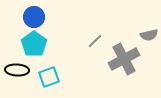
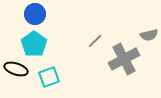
blue circle: moved 1 px right, 3 px up
black ellipse: moved 1 px left, 1 px up; rotated 15 degrees clockwise
